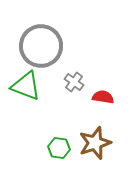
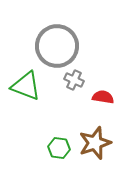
gray circle: moved 16 px right
gray cross: moved 2 px up; rotated 12 degrees counterclockwise
